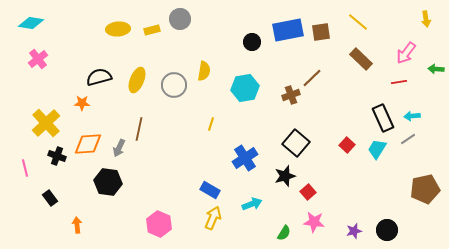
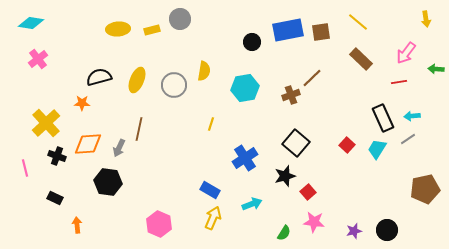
black rectangle at (50, 198): moved 5 px right; rotated 28 degrees counterclockwise
